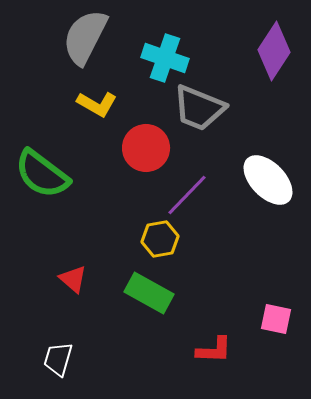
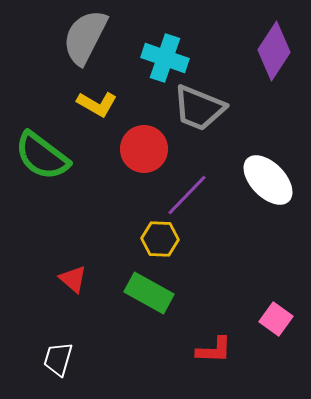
red circle: moved 2 px left, 1 px down
green semicircle: moved 18 px up
yellow hexagon: rotated 12 degrees clockwise
pink square: rotated 24 degrees clockwise
